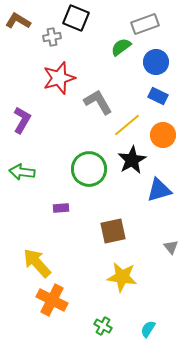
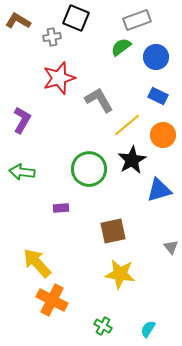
gray rectangle: moved 8 px left, 4 px up
blue circle: moved 5 px up
gray L-shape: moved 1 px right, 2 px up
yellow star: moved 2 px left, 3 px up
